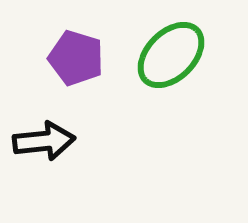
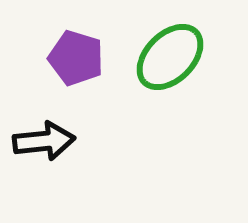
green ellipse: moved 1 px left, 2 px down
